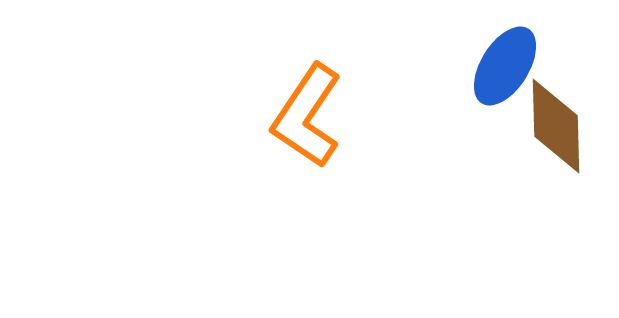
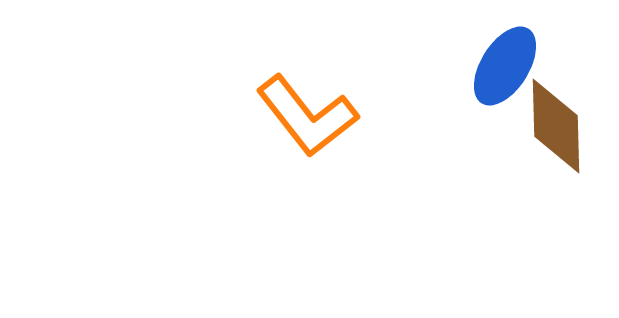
orange L-shape: rotated 72 degrees counterclockwise
